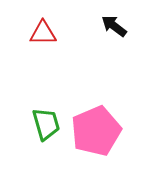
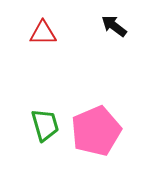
green trapezoid: moved 1 px left, 1 px down
